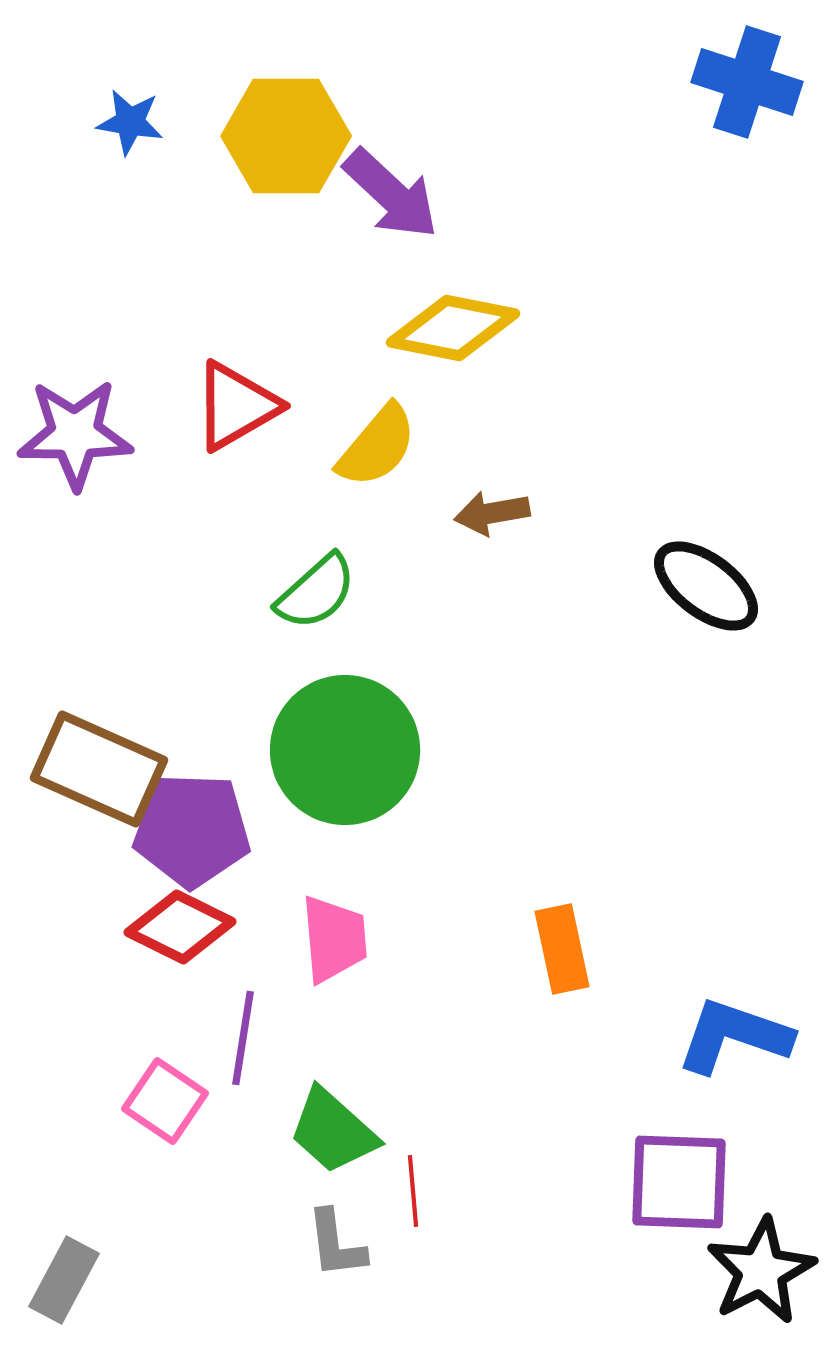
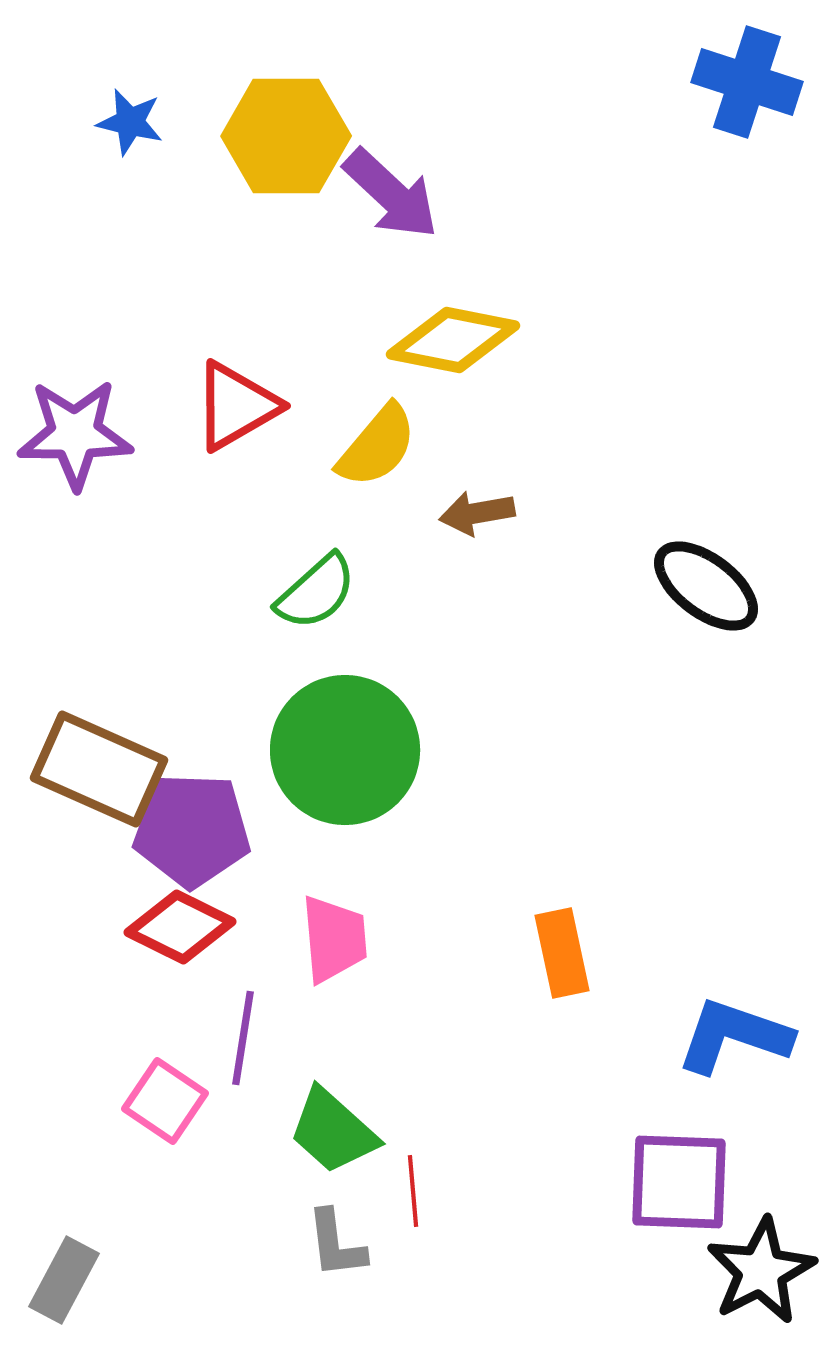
blue star: rotated 4 degrees clockwise
yellow diamond: moved 12 px down
brown arrow: moved 15 px left
orange rectangle: moved 4 px down
